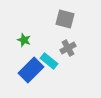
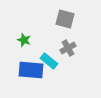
blue rectangle: rotated 50 degrees clockwise
